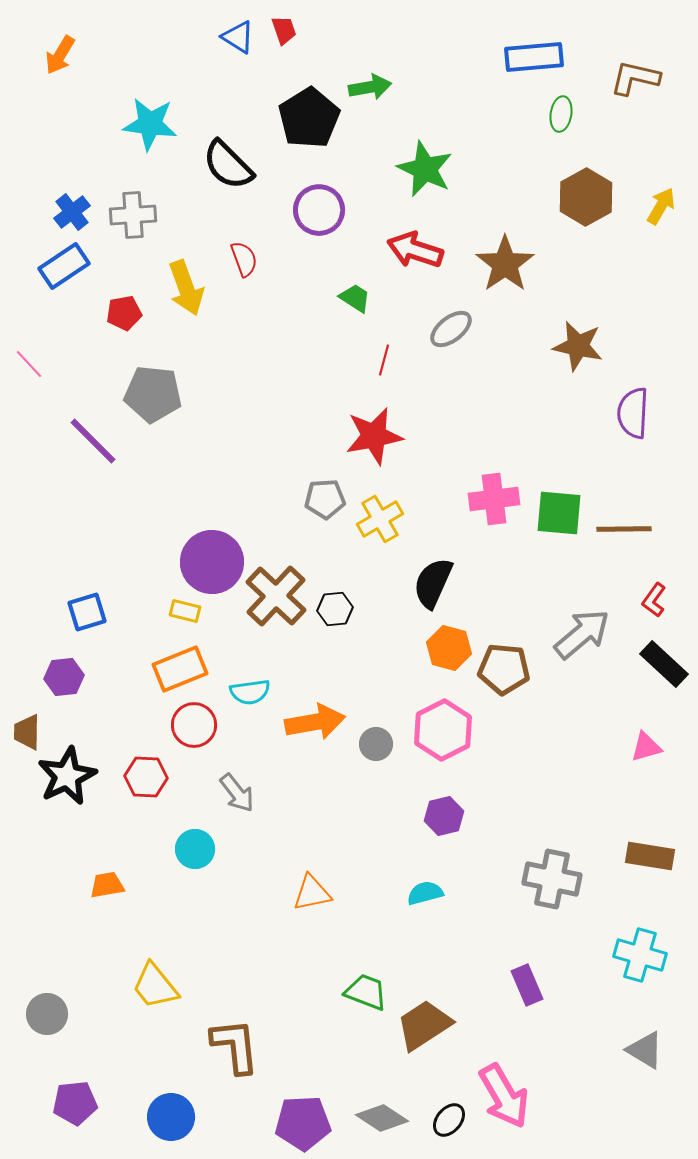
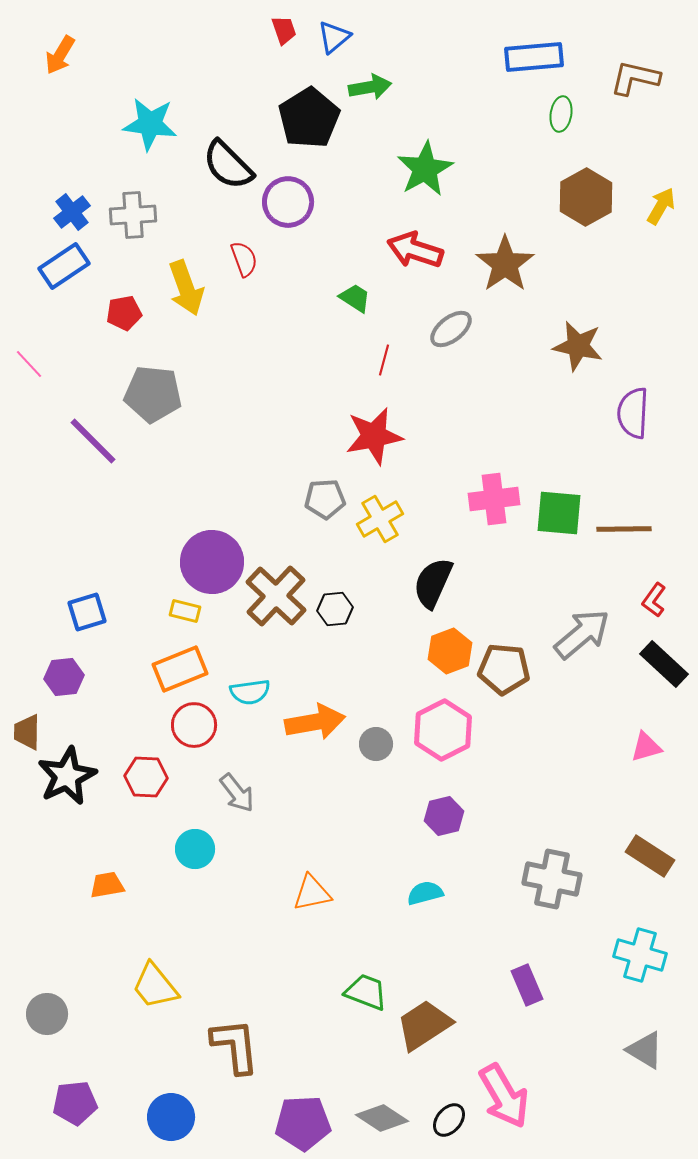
blue triangle at (238, 37): moved 96 px right; rotated 48 degrees clockwise
green star at (425, 169): rotated 18 degrees clockwise
purple circle at (319, 210): moved 31 px left, 8 px up
orange hexagon at (449, 648): moved 1 px right, 3 px down; rotated 24 degrees clockwise
brown rectangle at (650, 856): rotated 24 degrees clockwise
